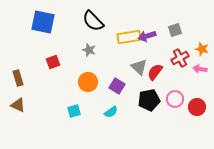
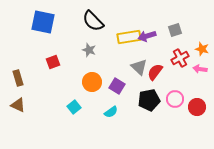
orange circle: moved 4 px right
cyan square: moved 4 px up; rotated 24 degrees counterclockwise
